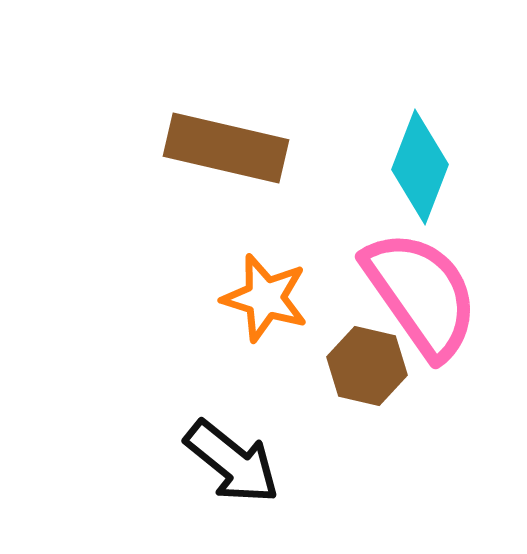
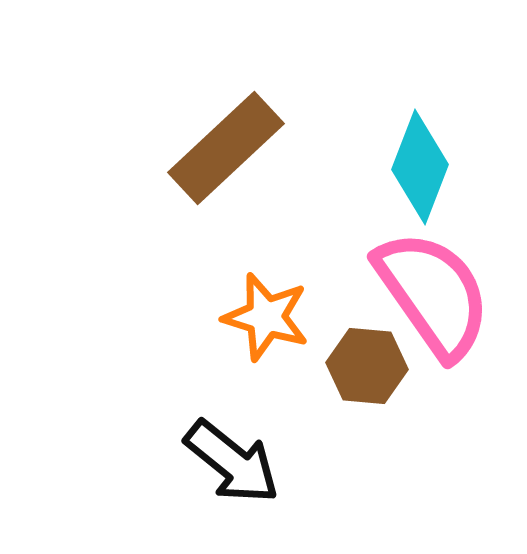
brown rectangle: rotated 56 degrees counterclockwise
pink semicircle: moved 12 px right
orange star: moved 1 px right, 19 px down
brown hexagon: rotated 8 degrees counterclockwise
